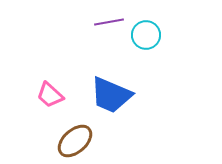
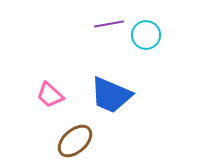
purple line: moved 2 px down
